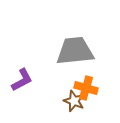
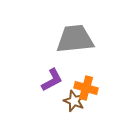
gray trapezoid: moved 12 px up
purple L-shape: moved 30 px right
